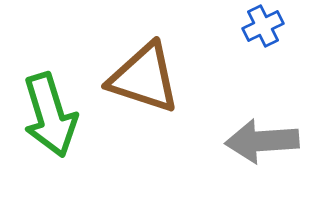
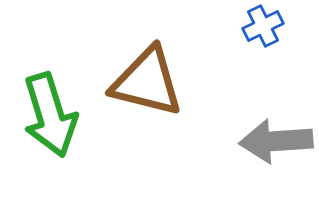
brown triangle: moved 3 px right, 4 px down; rotated 4 degrees counterclockwise
gray arrow: moved 14 px right
